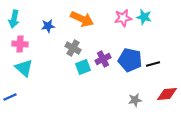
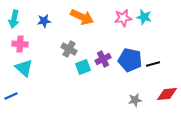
orange arrow: moved 2 px up
blue star: moved 4 px left, 5 px up
gray cross: moved 4 px left, 1 px down
blue line: moved 1 px right, 1 px up
